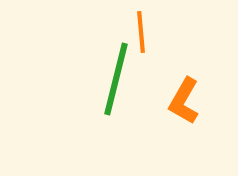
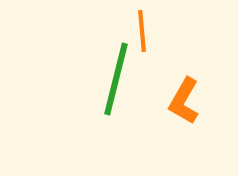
orange line: moved 1 px right, 1 px up
